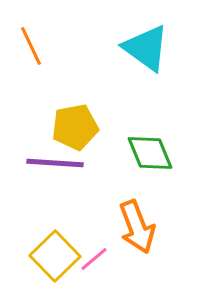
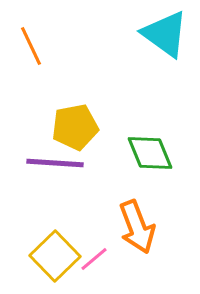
cyan triangle: moved 19 px right, 14 px up
